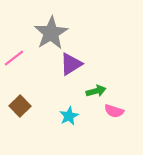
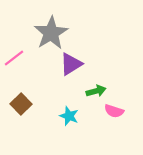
brown square: moved 1 px right, 2 px up
cyan star: rotated 24 degrees counterclockwise
